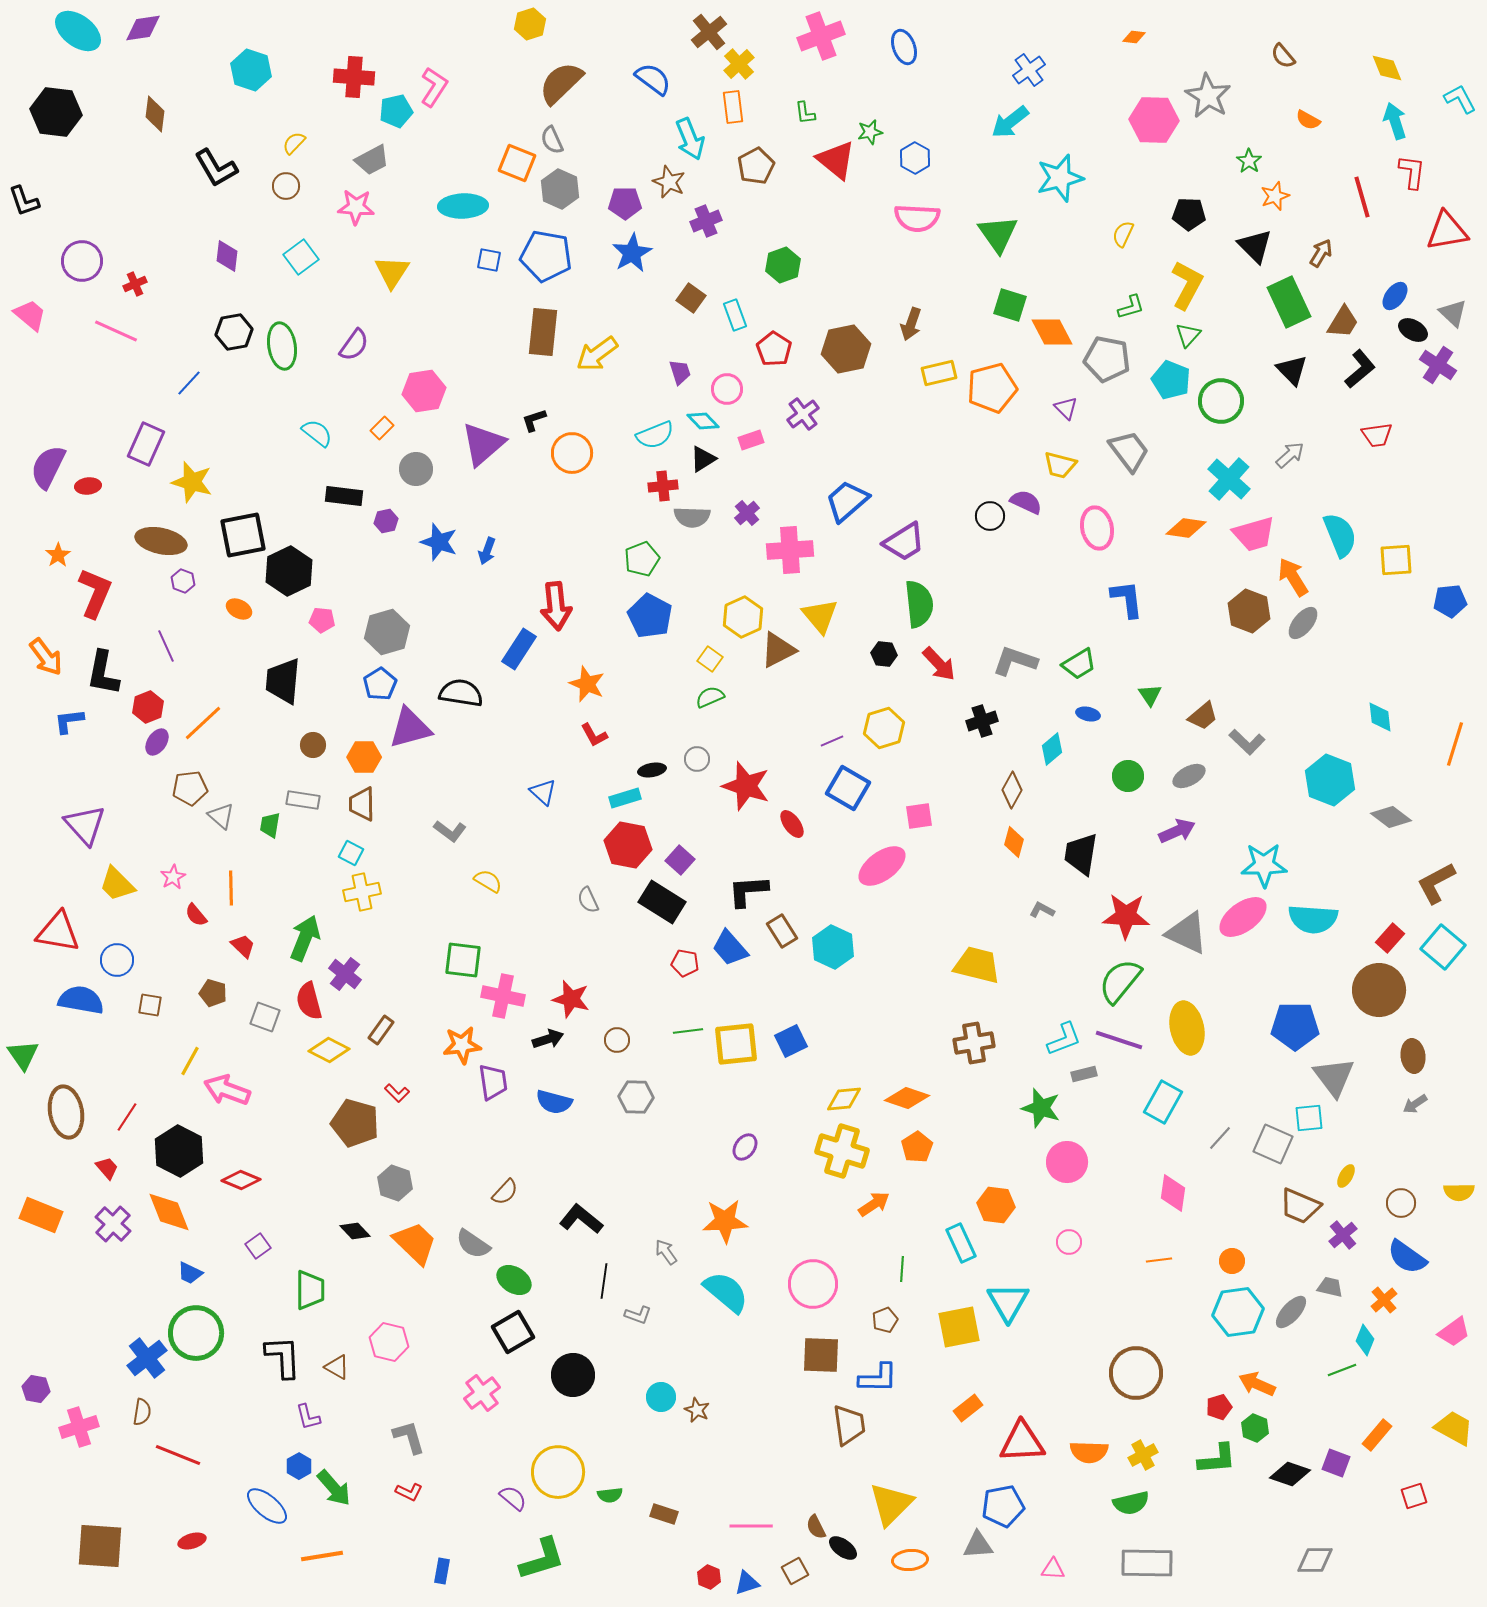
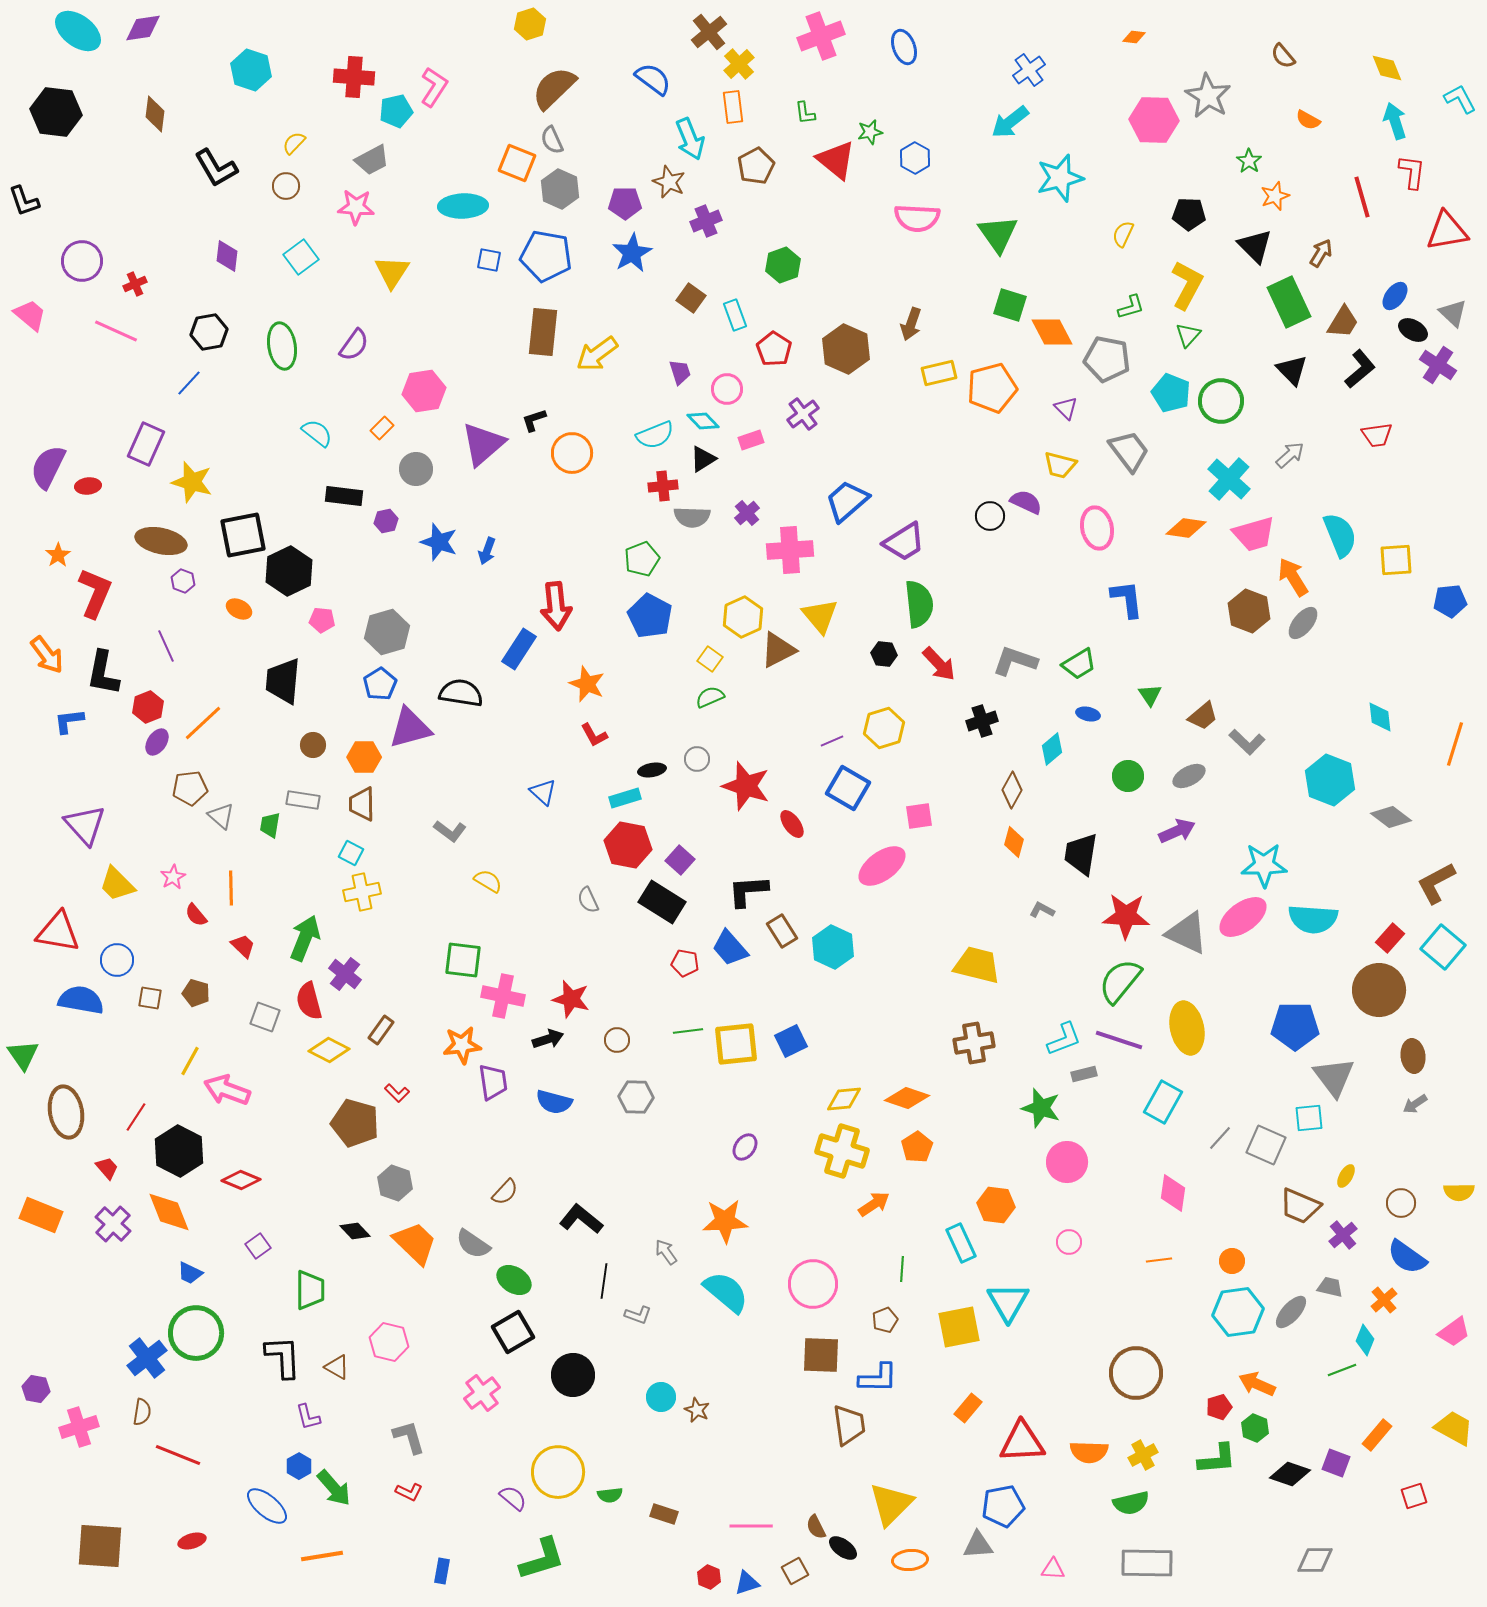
brown semicircle at (561, 83): moved 7 px left, 5 px down
black hexagon at (234, 332): moved 25 px left
brown hexagon at (846, 349): rotated 24 degrees counterclockwise
cyan pentagon at (1171, 380): moved 13 px down
orange arrow at (46, 657): moved 1 px right, 2 px up
brown pentagon at (213, 993): moved 17 px left
brown square at (150, 1005): moved 7 px up
red line at (127, 1117): moved 9 px right
gray square at (1273, 1144): moved 7 px left, 1 px down
orange rectangle at (968, 1408): rotated 12 degrees counterclockwise
